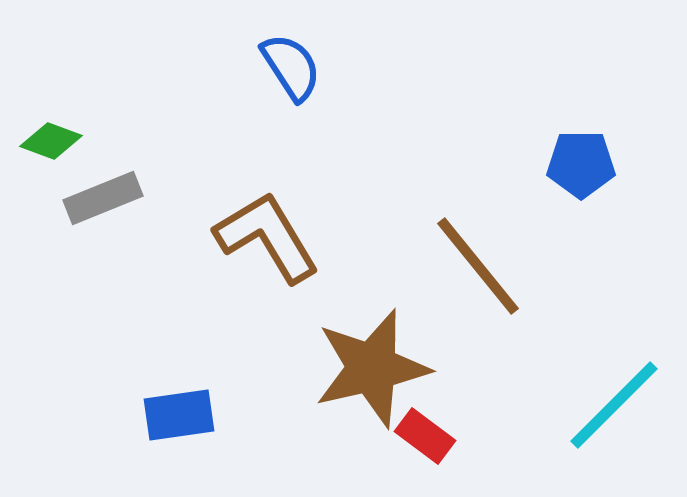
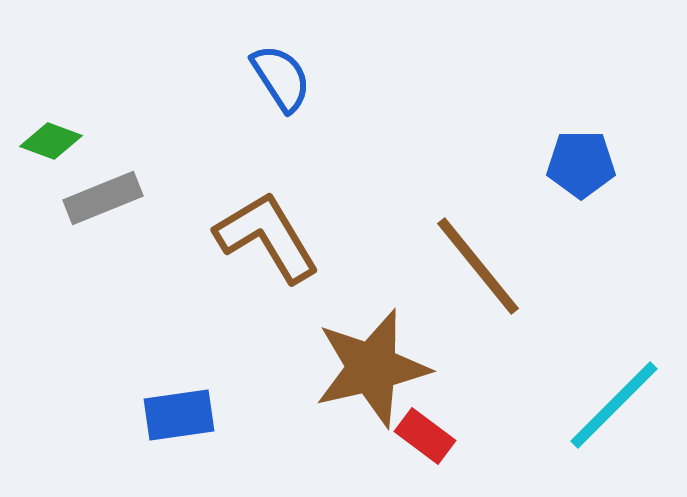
blue semicircle: moved 10 px left, 11 px down
